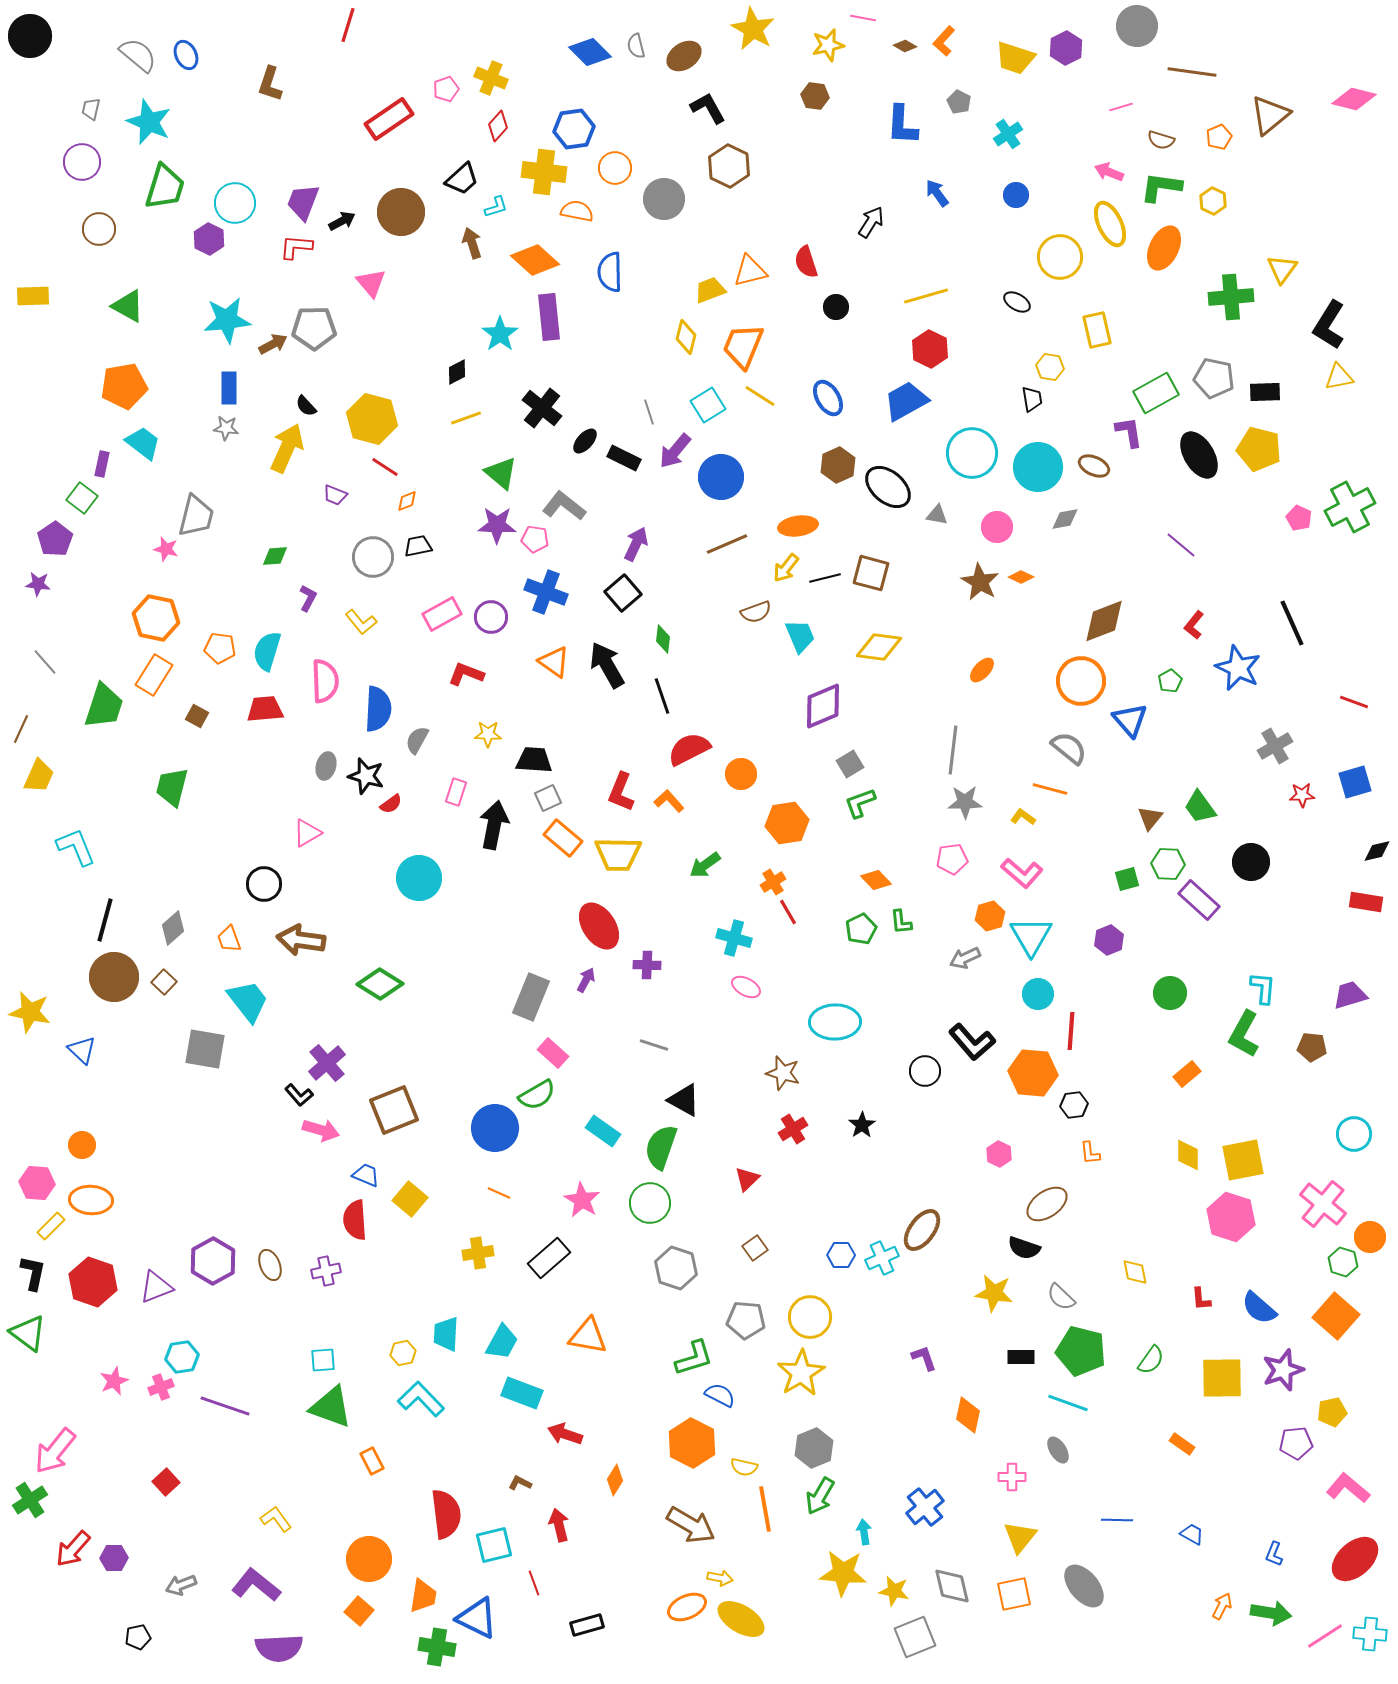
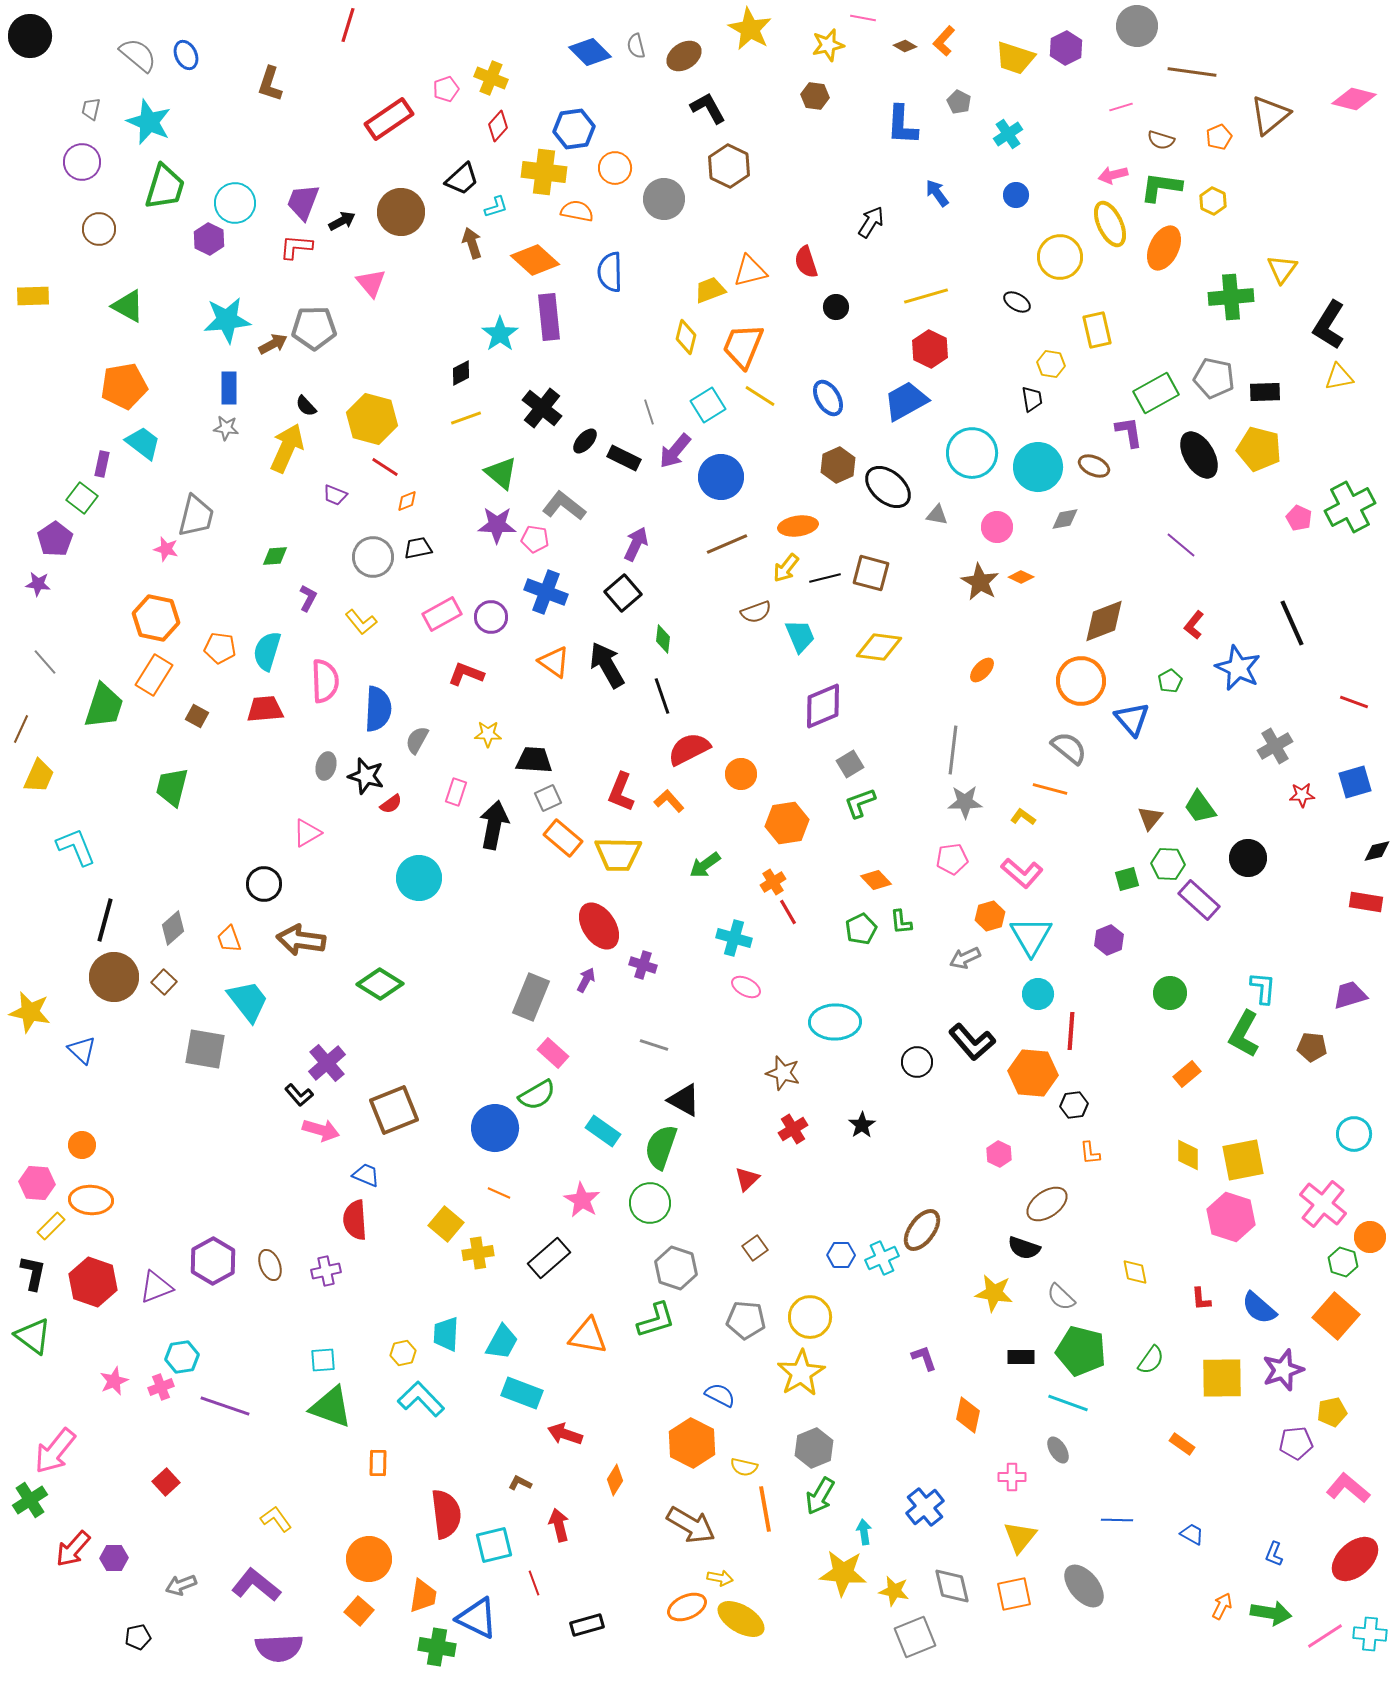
yellow star at (753, 29): moved 3 px left
pink arrow at (1109, 172): moved 4 px right, 3 px down; rotated 36 degrees counterclockwise
yellow hexagon at (1050, 367): moved 1 px right, 3 px up
black diamond at (457, 372): moved 4 px right, 1 px down
black trapezoid at (418, 546): moved 2 px down
blue triangle at (1130, 720): moved 2 px right, 1 px up
black circle at (1251, 862): moved 3 px left, 4 px up
purple cross at (647, 965): moved 4 px left; rotated 16 degrees clockwise
black circle at (925, 1071): moved 8 px left, 9 px up
yellow square at (410, 1199): moved 36 px right, 25 px down
green triangle at (28, 1333): moved 5 px right, 3 px down
green L-shape at (694, 1358): moved 38 px left, 38 px up
orange rectangle at (372, 1461): moved 6 px right, 2 px down; rotated 28 degrees clockwise
